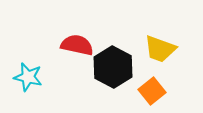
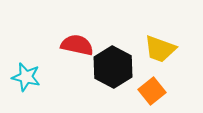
cyan star: moved 2 px left
